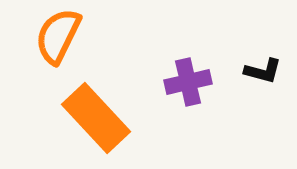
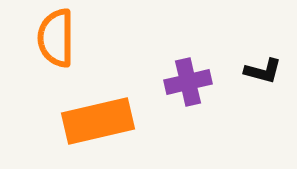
orange semicircle: moved 2 px left, 2 px down; rotated 26 degrees counterclockwise
orange rectangle: moved 2 px right, 3 px down; rotated 60 degrees counterclockwise
